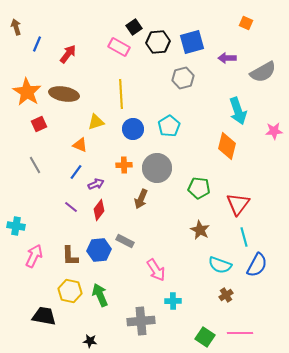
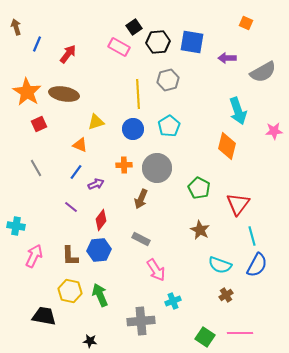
blue square at (192, 42): rotated 25 degrees clockwise
gray hexagon at (183, 78): moved 15 px left, 2 px down
yellow line at (121, 94): moved 17 px right
gray line at (35, 165): moved 1 px right, 3 px down
green pentagon at (199, 188): rotated 20 degrees clockwise
red diamond at (99, 210): moved 2 px right, 10 px down
cyan line at (244, 237): moved 8 px right, 1 px up
gray rectangle at (125, 241): moved 16 px right, 2 px up
cyan cross at (173, 301): rotated 21 degrees counterclockwise
